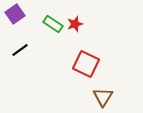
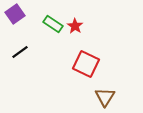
red star: moved 2 px down; rotated 21 degrees counterclockwise
black line: moved 2 px down
brown triangle: moved 2 px right
